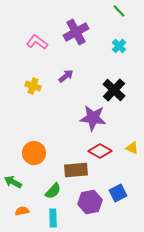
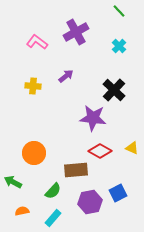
yellow cross: rotated 14 degrees counterclockwise
cyan rectangle: rotated 42 degrees clockwise
